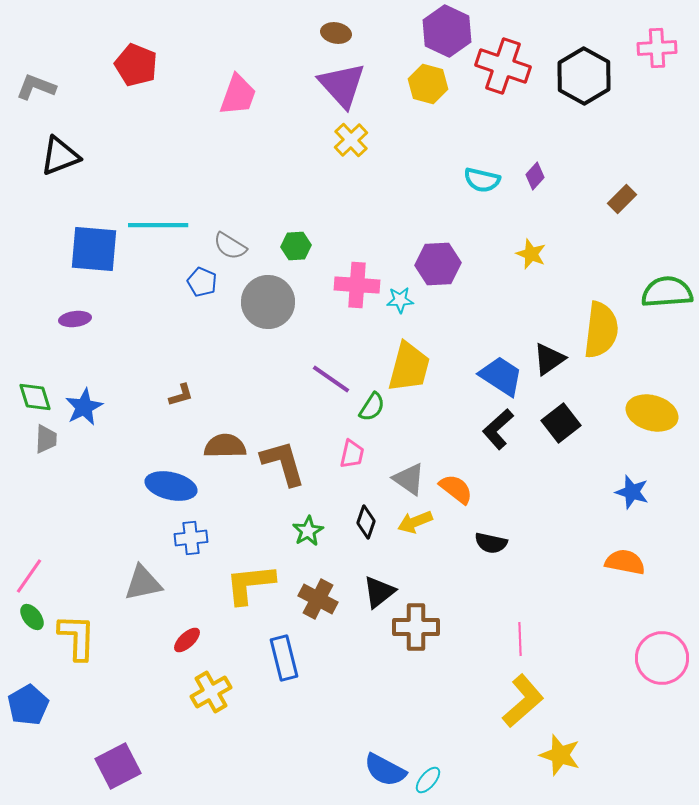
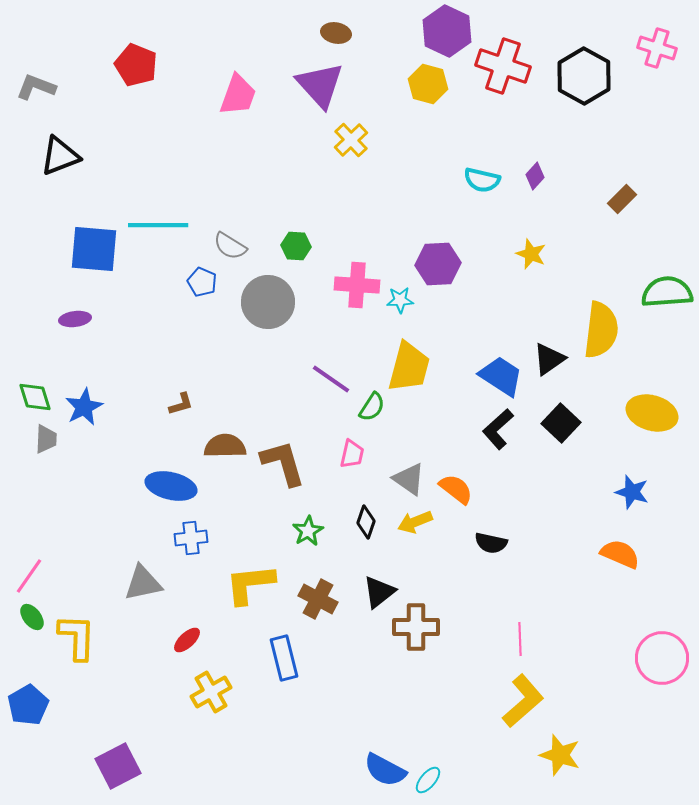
pink cross at (657, 48): rotated 21 degrees clockwise
purple triangle at (342, 85): moved 22 px left
green hexagon at (296, 246): rotated 8 degrees clockwise
brown L-shape at (181, 395): moved 9 px down
black square at (561, 423): rotated 9 degrees counterclockwise
orange semicircle at (625, 562): moved 5 px left, 8 px up; rotated 12 degrees clockwise
